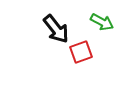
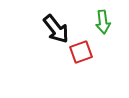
green arrow: moved 1 px right; rotated 55 degrees clockwise
